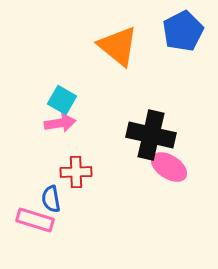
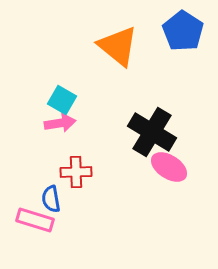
blue pentagon: rotated 12 degrees counterclockwise
black cross: moved 1 px right, 3 px up; rotated 18 degrees clockwise
